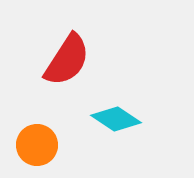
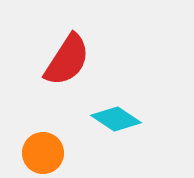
orange circle: moved 6 px right, 8 px down
